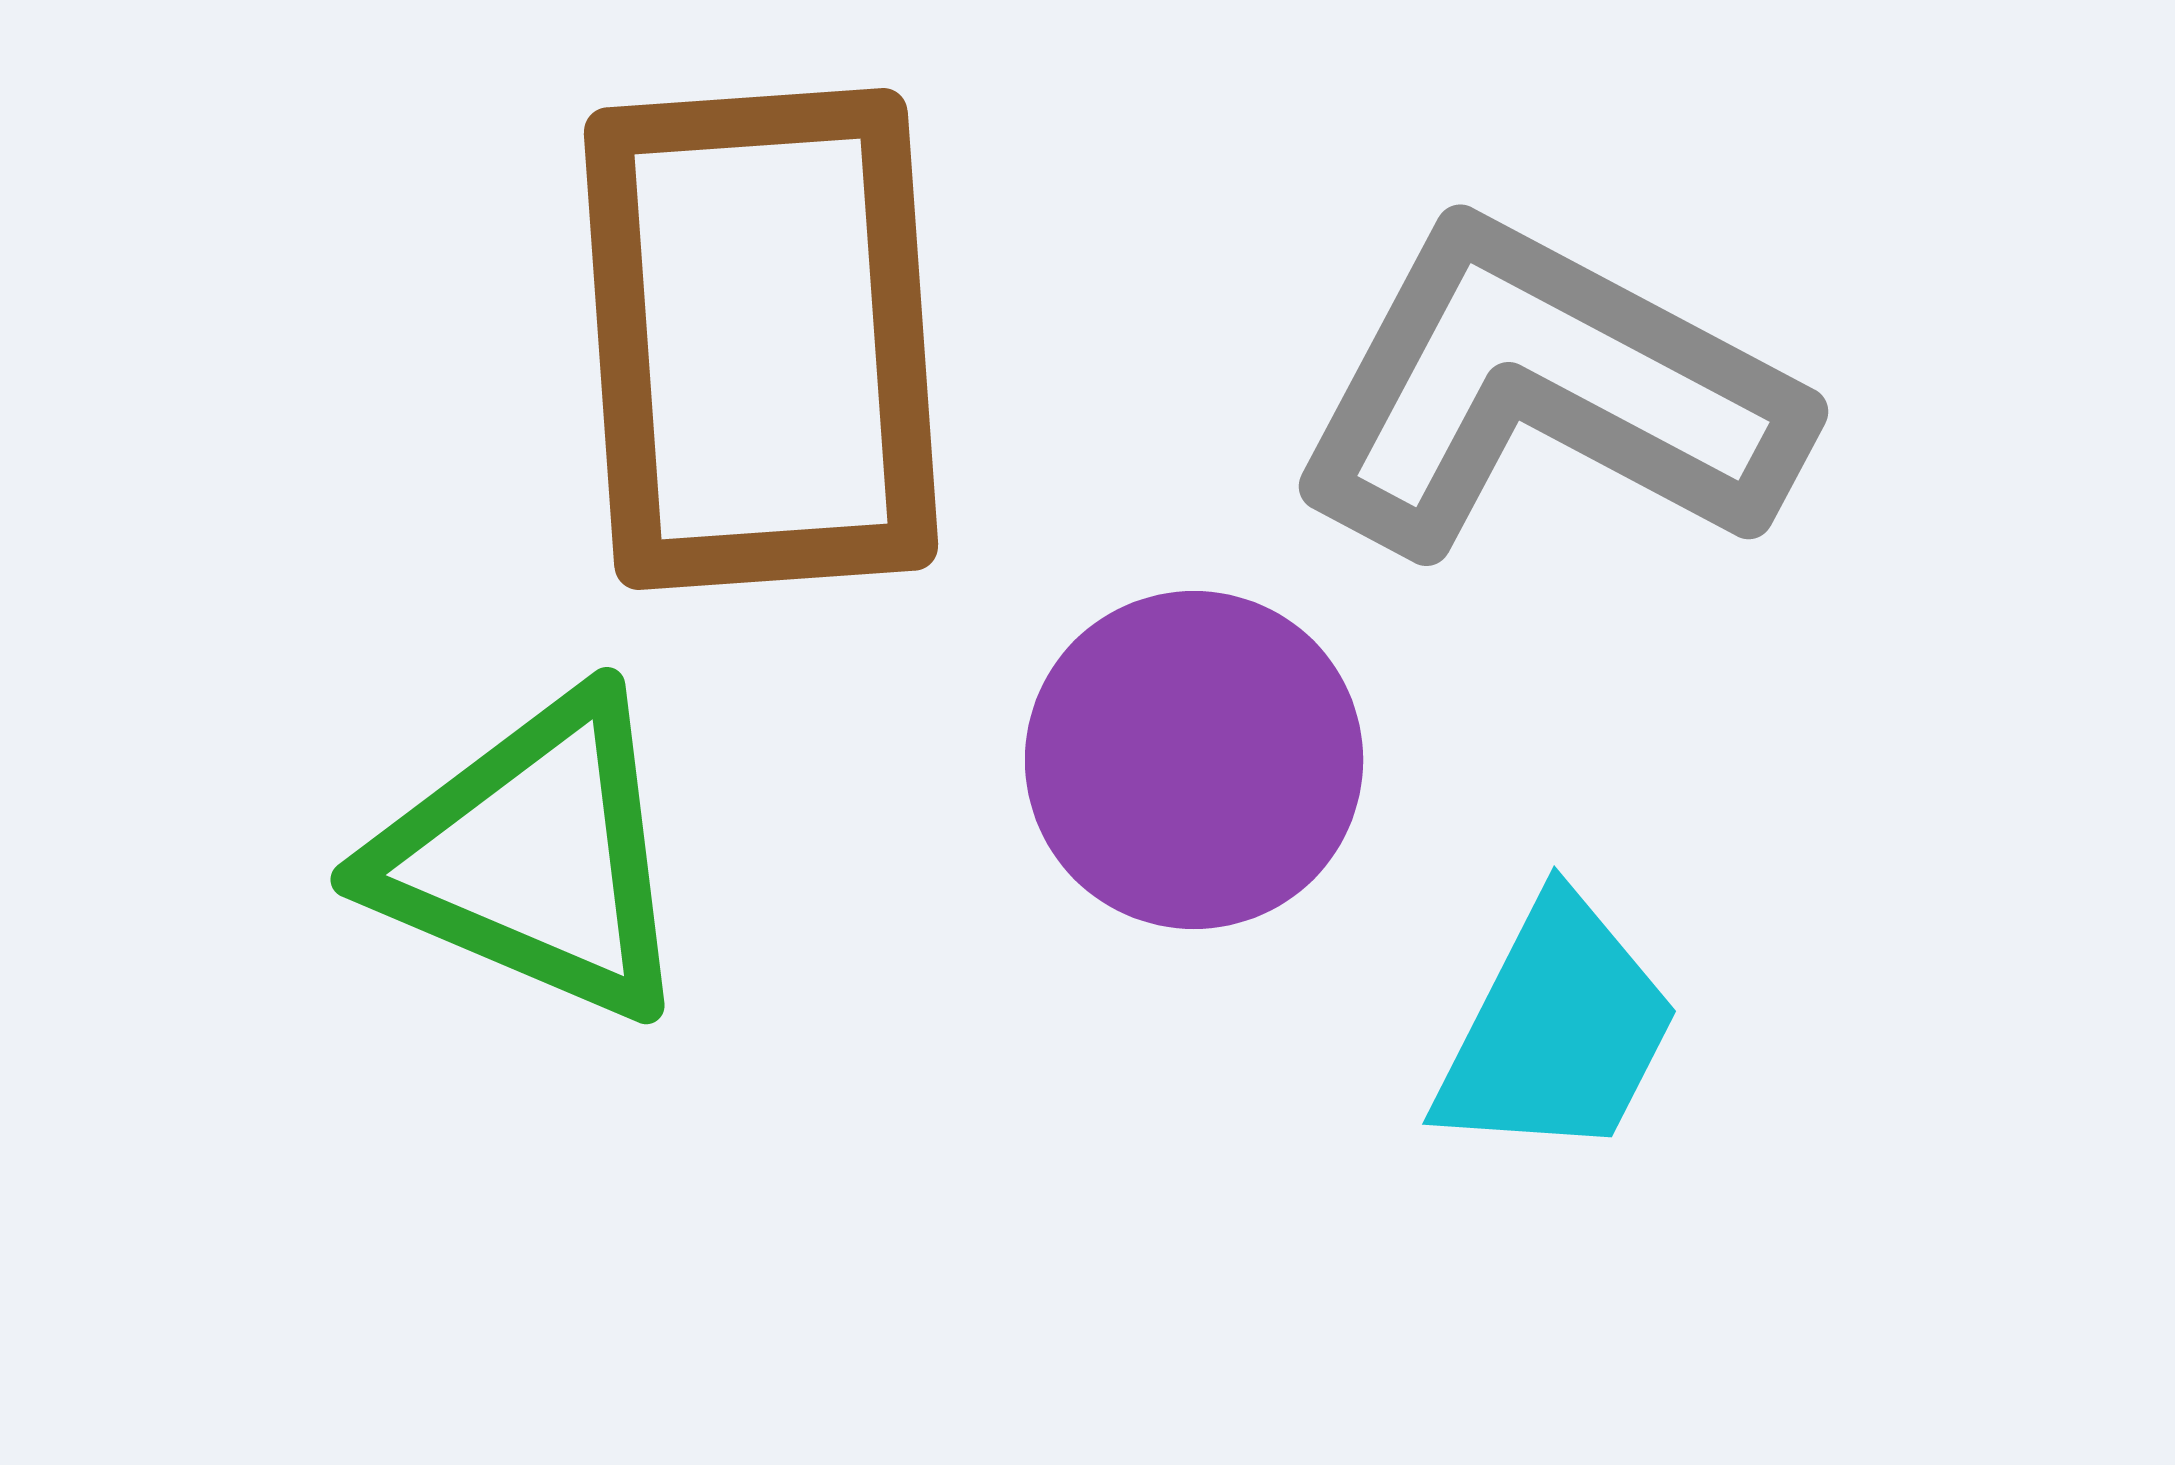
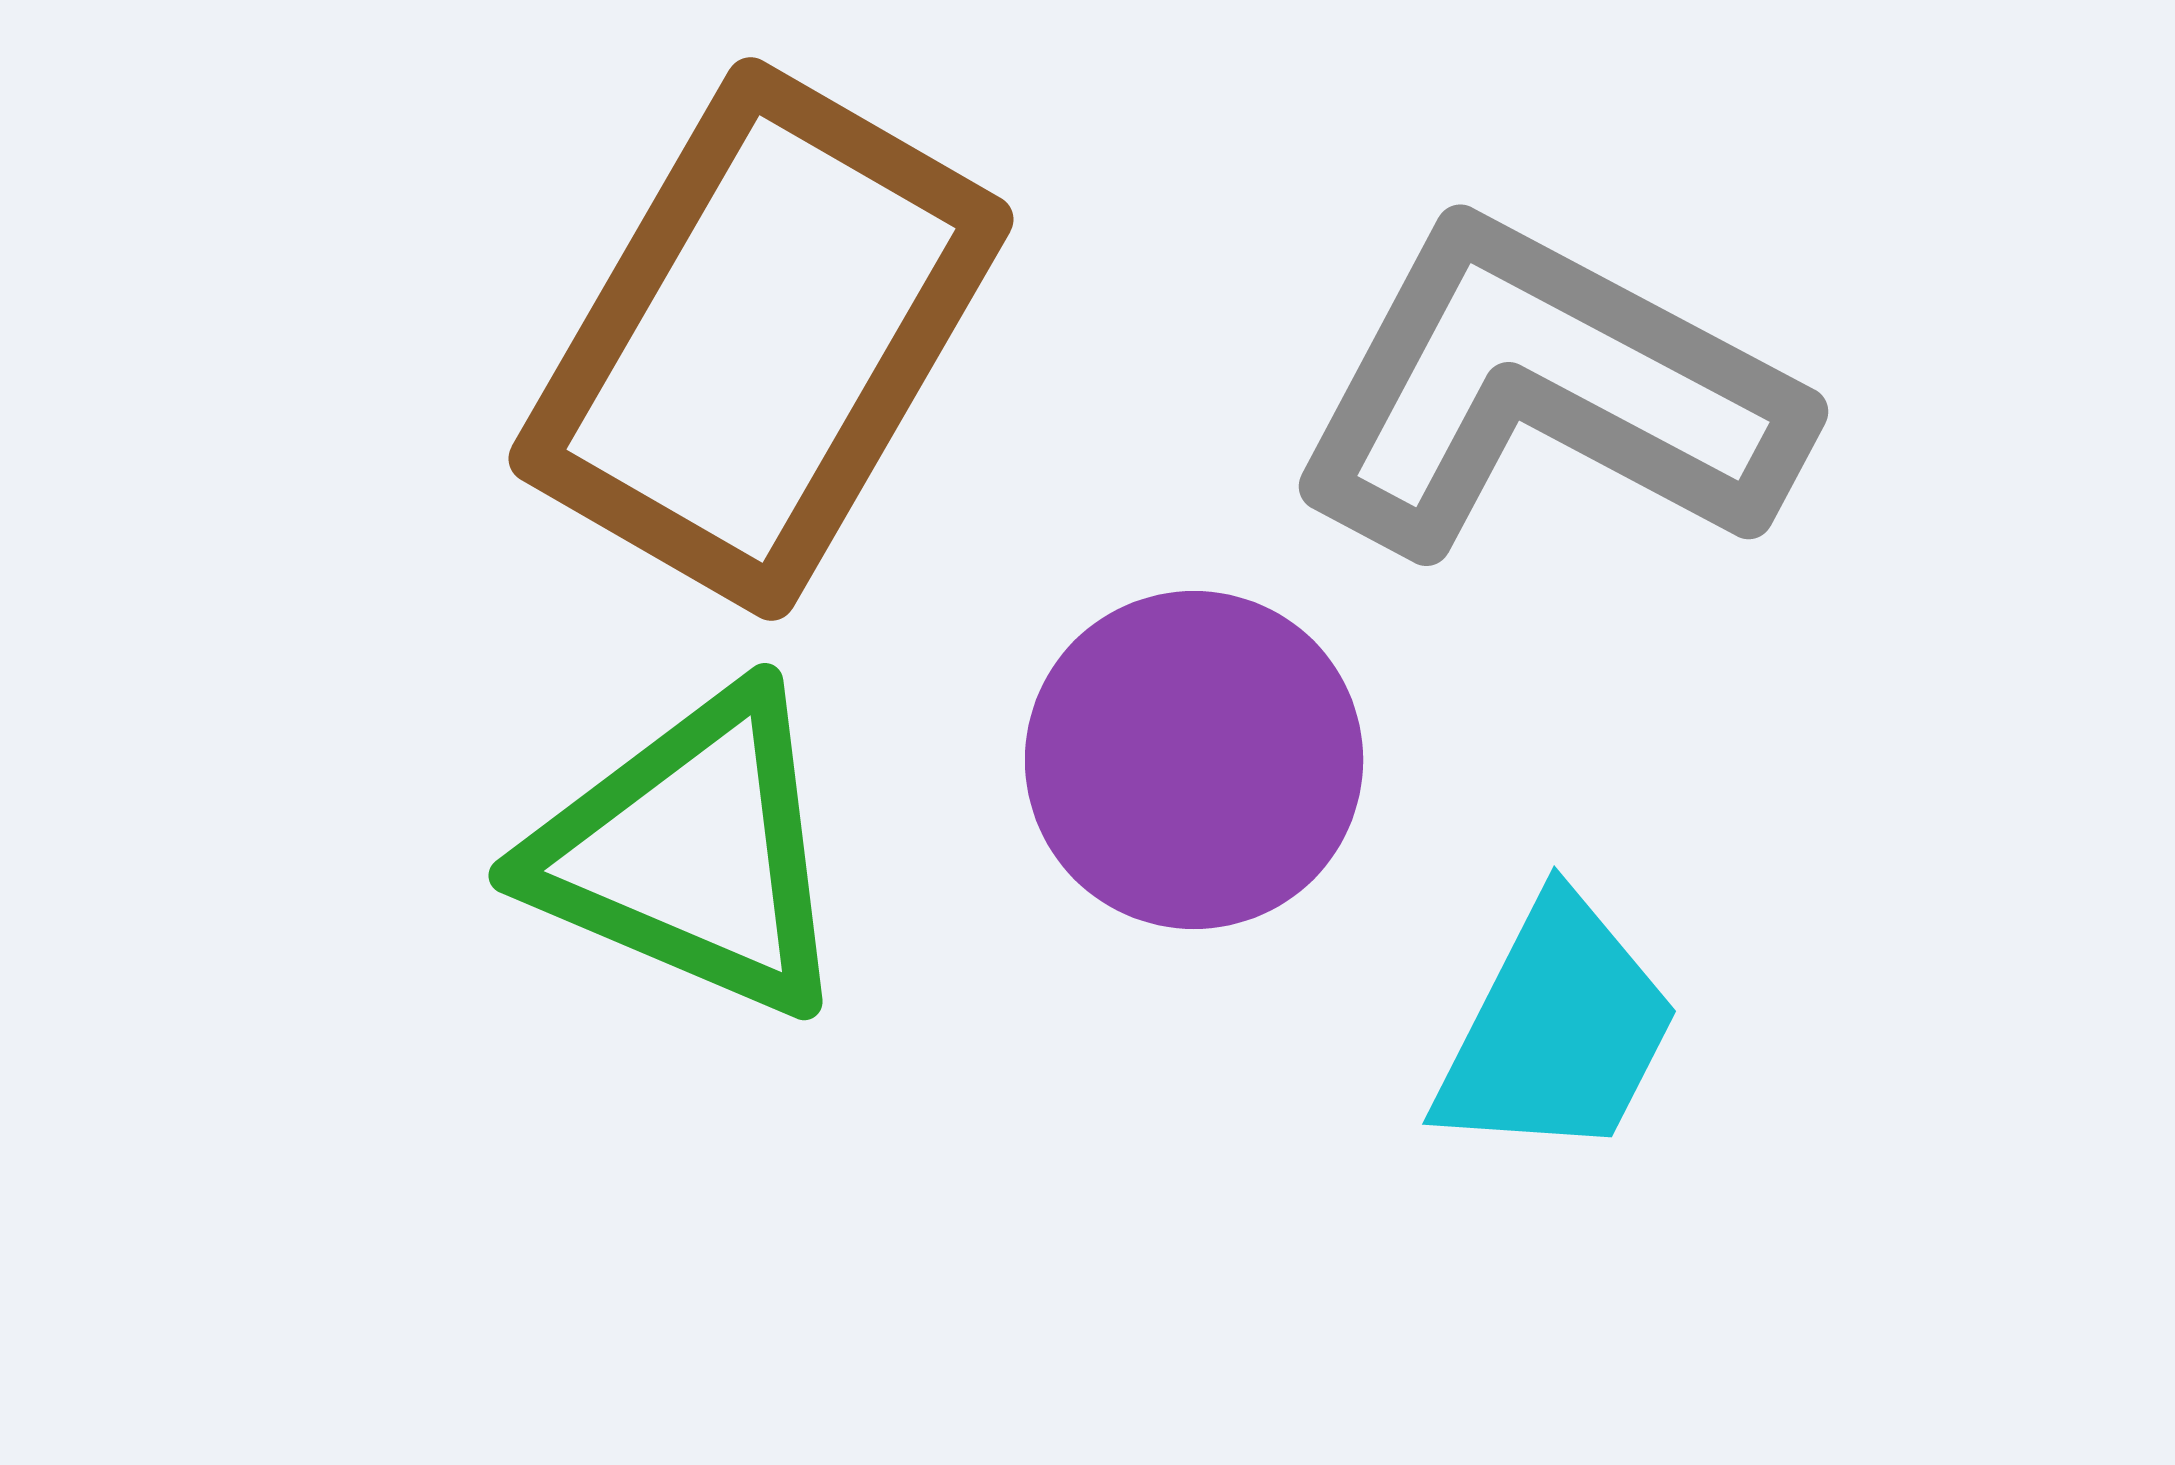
brown rectangle: rotated 34 degrees clockwise
green triangle: moved 158 px right, 4 px up
